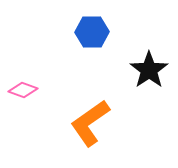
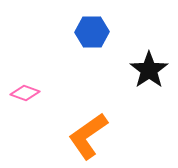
pink diamond: moved 2 px right, 3 px down
orange L-shape: moved 2 px left, 13 px down
